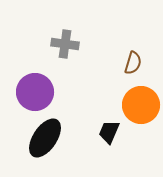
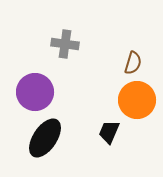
orange circle: moved 4 px left, 5 px up
